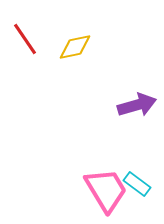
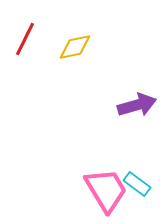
red line: rotated 60 degrees clockwise
